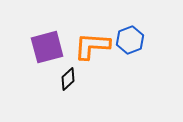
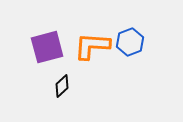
blue hexagon: moved 2 px down
black diamond: moved 6 px left, 7 px down
